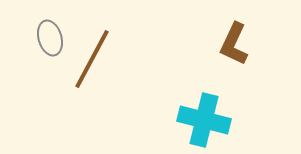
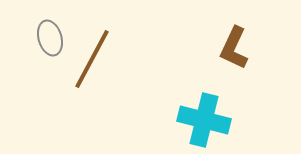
brown L-shape: moved 4 px down
